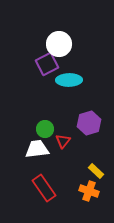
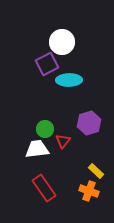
white circle: moved 3 px right, 2 px up
